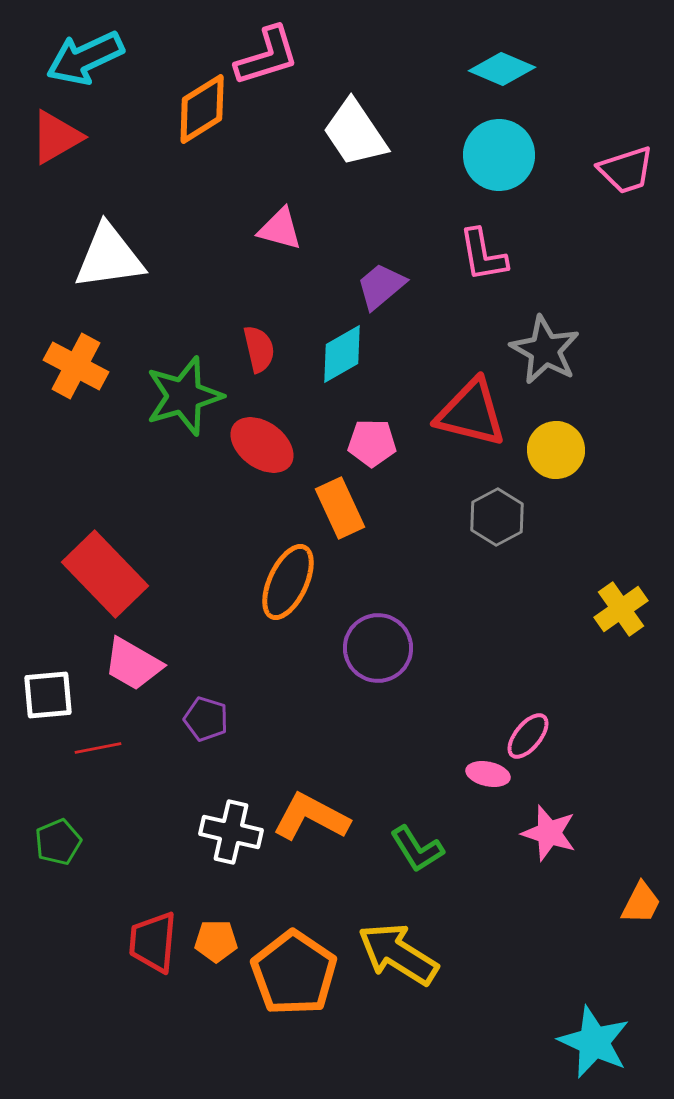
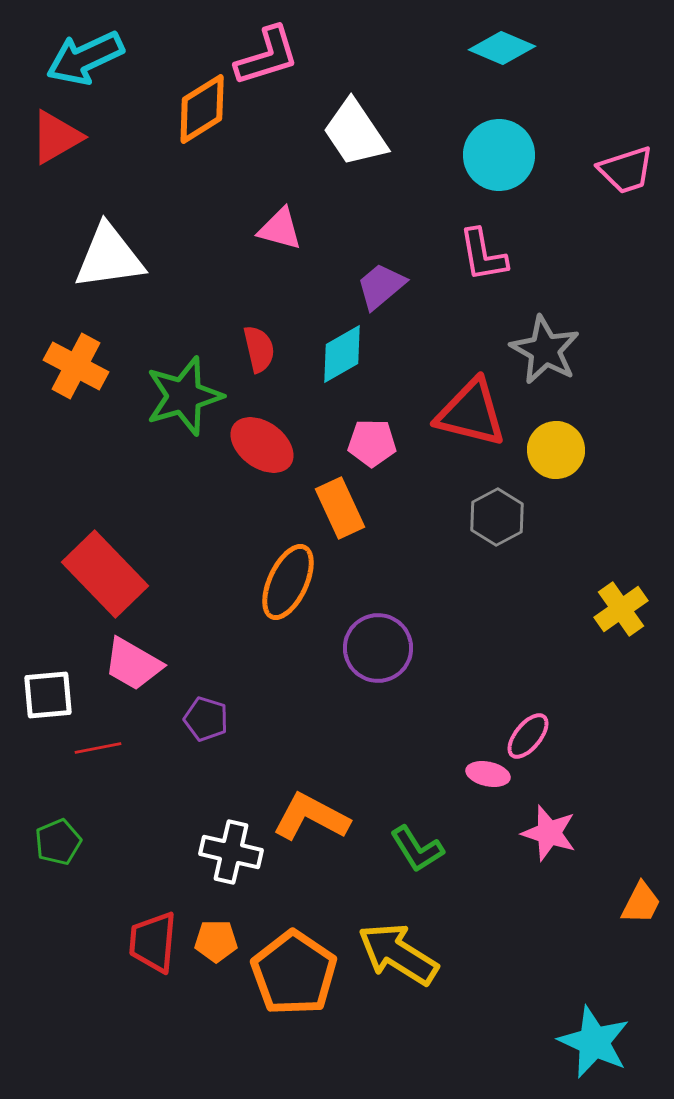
cyan diamond at (502, 69): moved 21 px up
white cross at (231, 832): moved 20 px down
